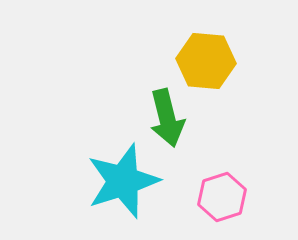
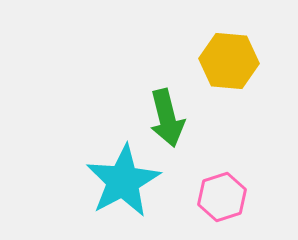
yellow hexagon: moved 23 px right
cyan star: rotated 10 degrees counterclockwise
